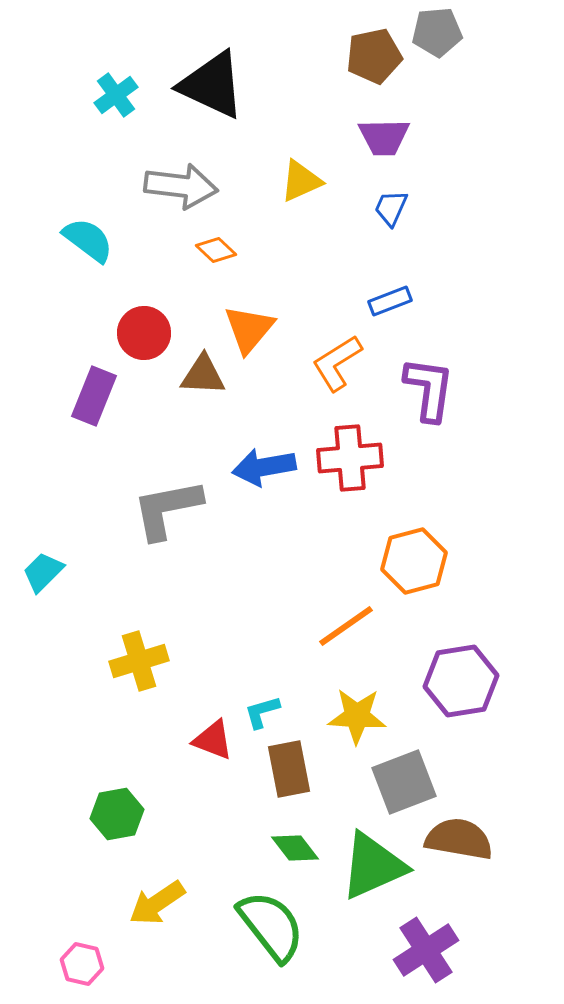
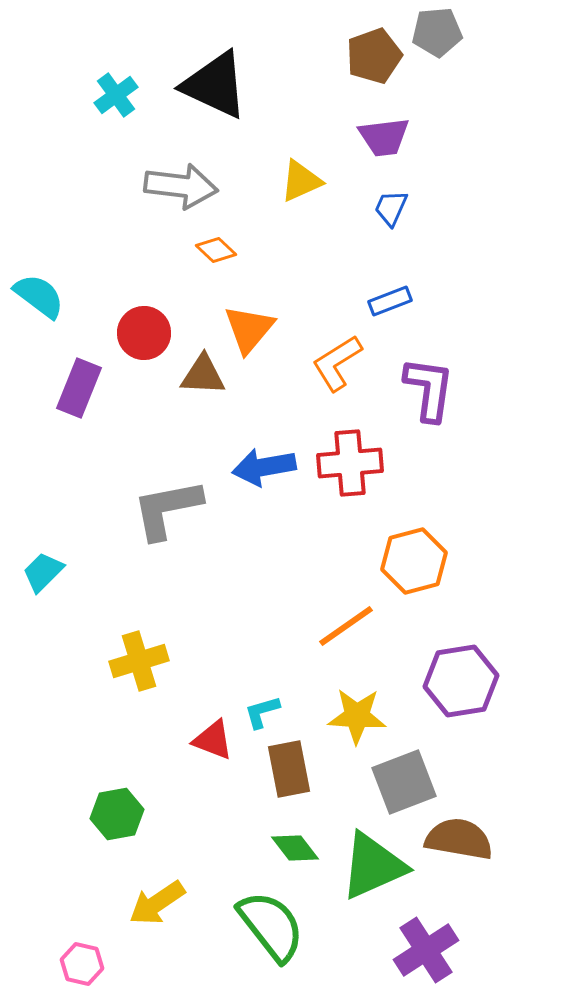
brown pentagon: rotated 8 degrees counterclockwise
black triangle: moved 3 px right
purple trapezoid: rotated 6 degrees counterclockwise
cyan semicircle: moved 49 px left, 56 px down
purple rectangle: moved 15 px left, 8 px up
red cross: moved 5 px down
